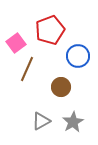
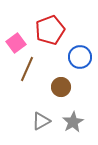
blue circle: moved 2 px right, 1 px down
